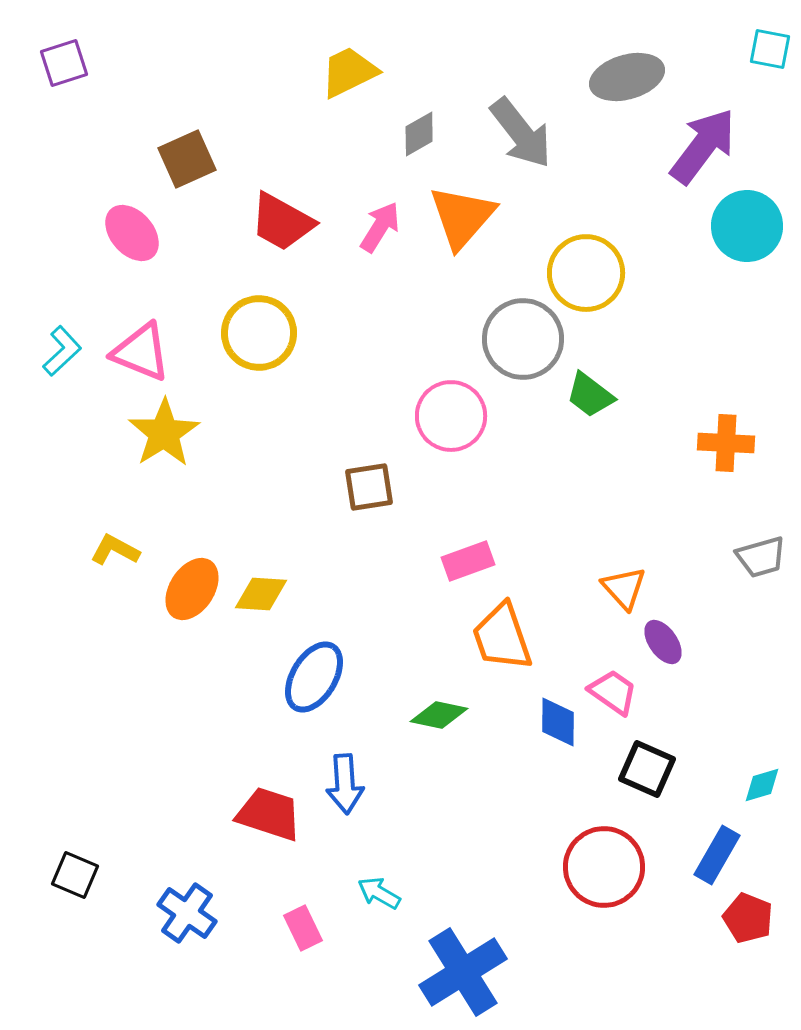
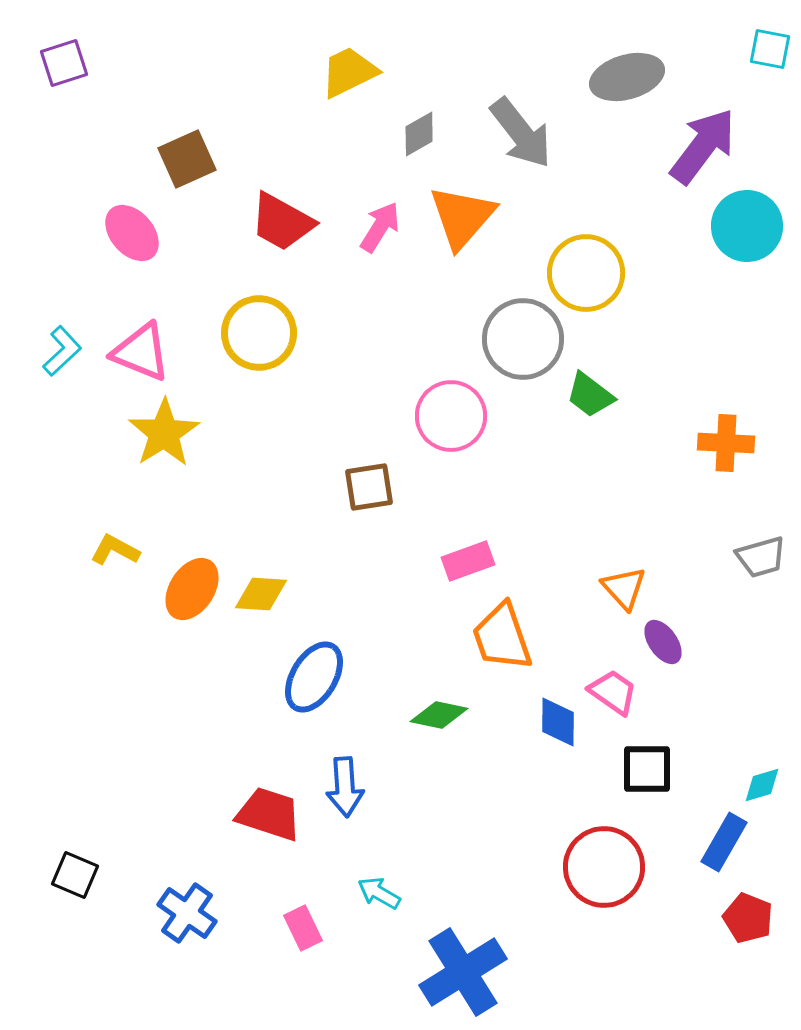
black square at (647, 769): rotated 24 degrees counterclockwise
blue arrow at (345, 784): moved 3 px down
blue rectangle at (717, 855): moved 7 px right, 13 px up
